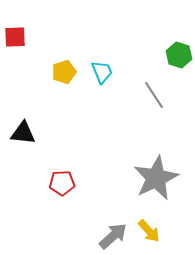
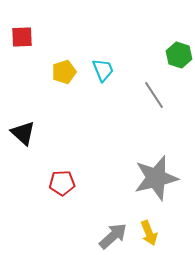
red square: moved 7 px right
cyan trapezoid: moved 1 px right, 2 px up
black triangle: rotated 36 degrees clockwise
gray star: rotated 12 degrees clockwise
yellow arrow: moved 2 px down; rotated 20 degrees clockwise
